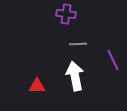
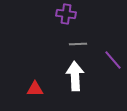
purple line: rotated 15 degrees counterclockwise
white arrow: rotated 8 degrees clockwise
red triangle: moved 2 px left, 3 px down
